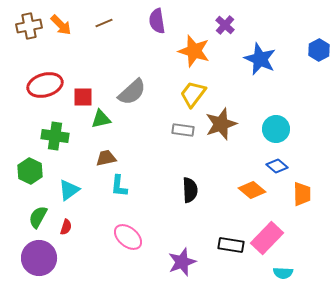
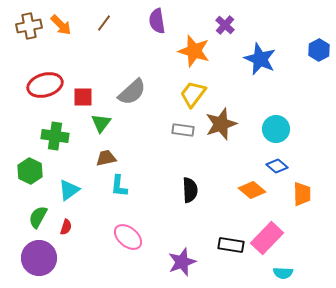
brown line: rotated 30 degrees counterclockwise
green triangle: moved 4 px down; rotated 40 degrees counterclockwise
